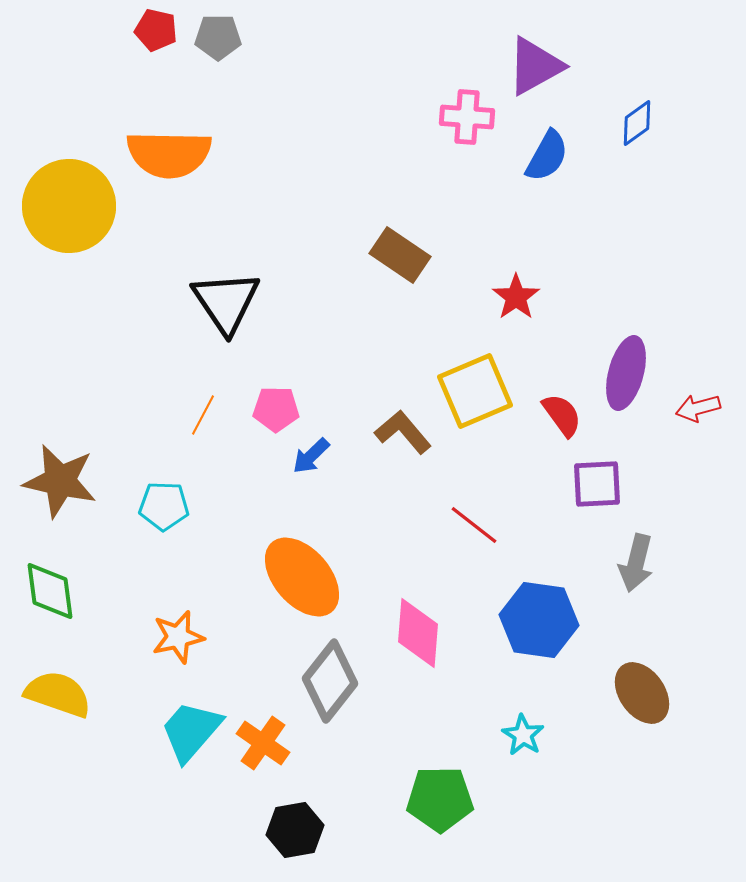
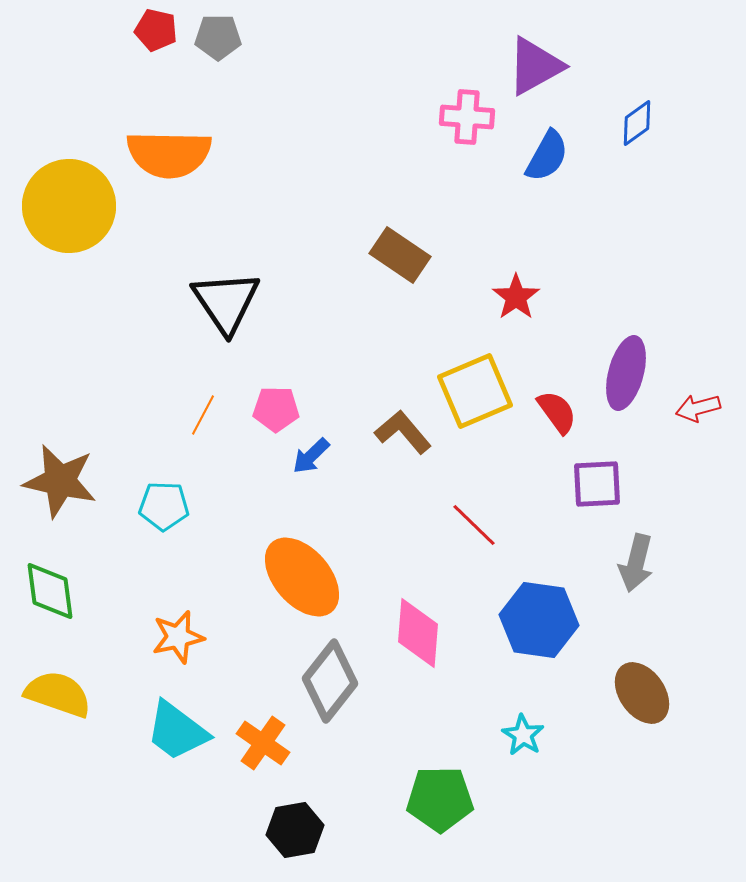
red semicircle: moved 5 px left, 3 px up
red line: rotated 6 degrees clockwise
cyan trapezoid: moved 14 px left; rotated 94 degrees counterclockwise
